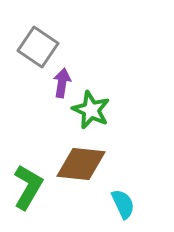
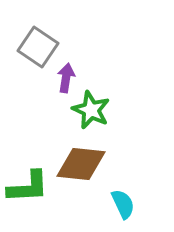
purple arrow: moved 4 px right, 5 px up
green L-shape: rotated 57 degrees clockwise
